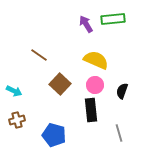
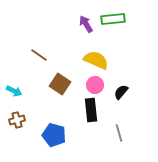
brown square: rotated 10 degrees counterclockwise
black semicircle: moved 1 px left, 1 px down; rotated 21 degrees clockwise
